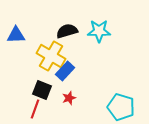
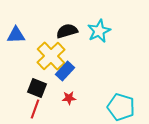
cyan star: rotated 25 degrees counterclockwise
yellow cross: rotated 16 degrees clockwise
black square: moved 5 px left, 2 px up
red star: rotated 16 degrees clockwise
